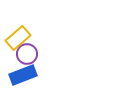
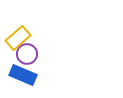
blue rectangle: rotated 44 degrees clockwise
